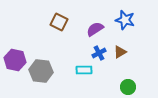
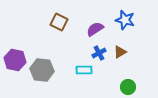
gray hexagon: moved 1 px right, 1 px up
